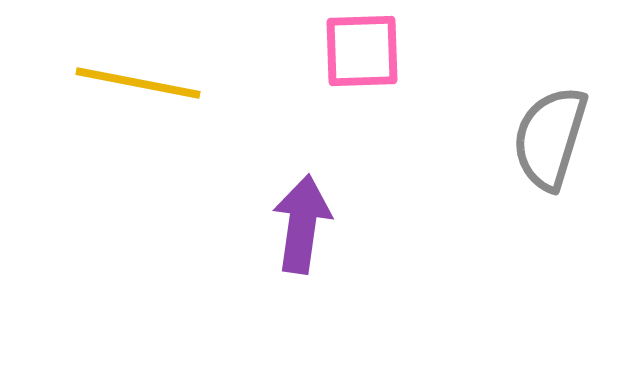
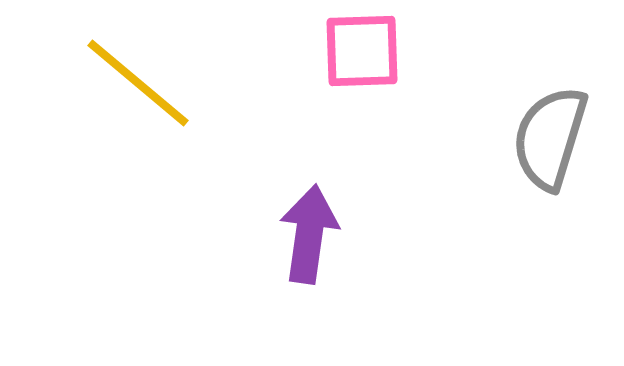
yellow line: rotated 29 degrees clockwise
purple arrow: moved 7 px right, 10 px down
